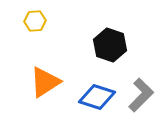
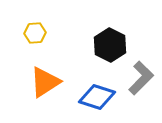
yellow hexagon: moved 12 px down
black hexagon: rotated 8 degrees clockwise
gray L-shape: moved 17 px up
